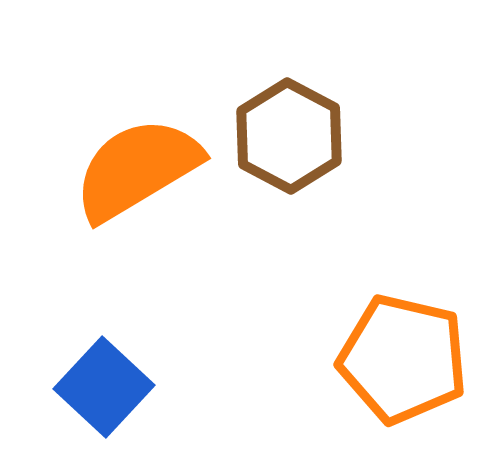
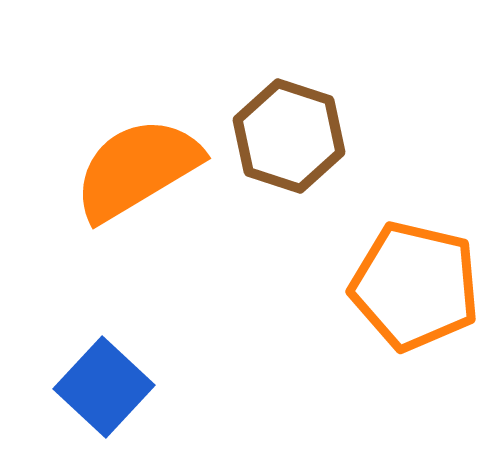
brown hexagon: rotated 10 degrees counterclockwise
orange pentagon: moved 12 px right, 73 px up
